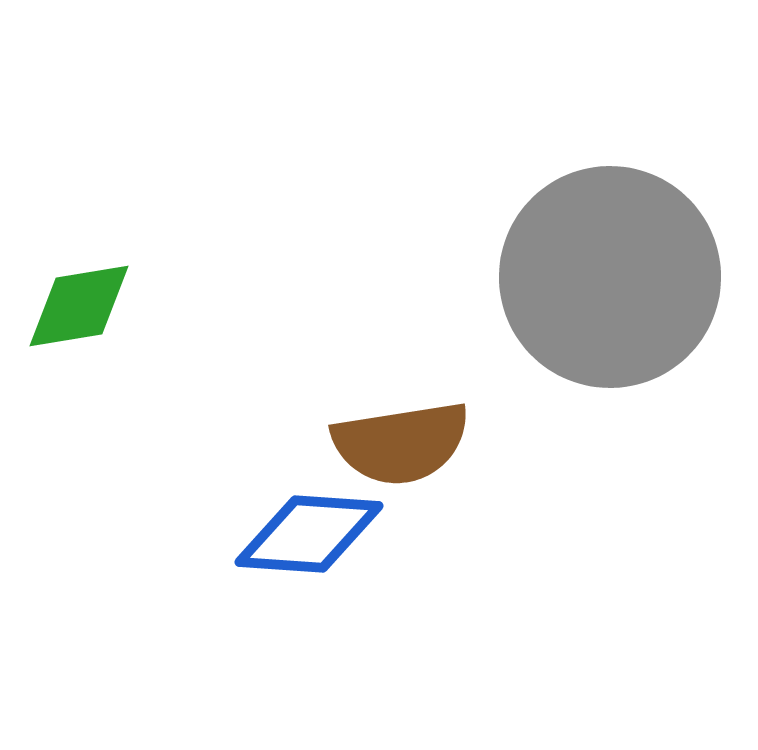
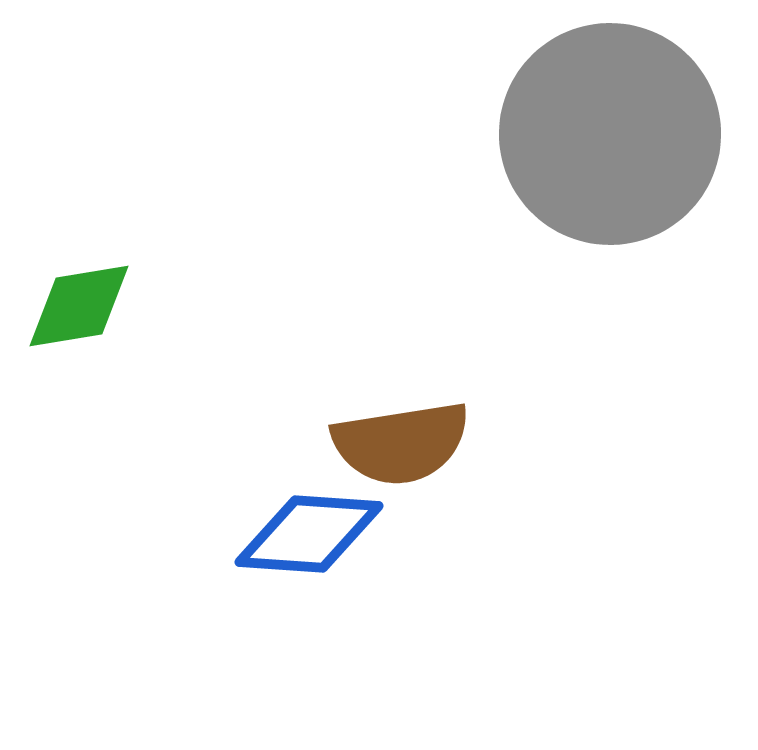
gray circle: moved 143 px up
